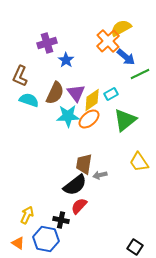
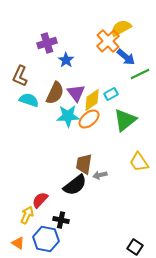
red semicircle: moved 39 px left, 6 px up
